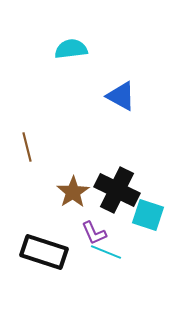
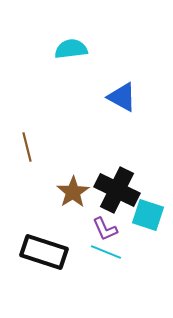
blue triangle: moved 1 px right, 1 px down
purple L-shape: moved 11 px right, 4 px up
